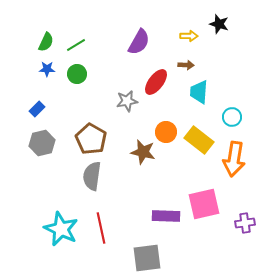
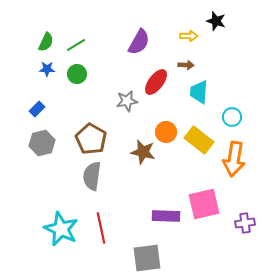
black star: moved 3 px left, 3 px up
